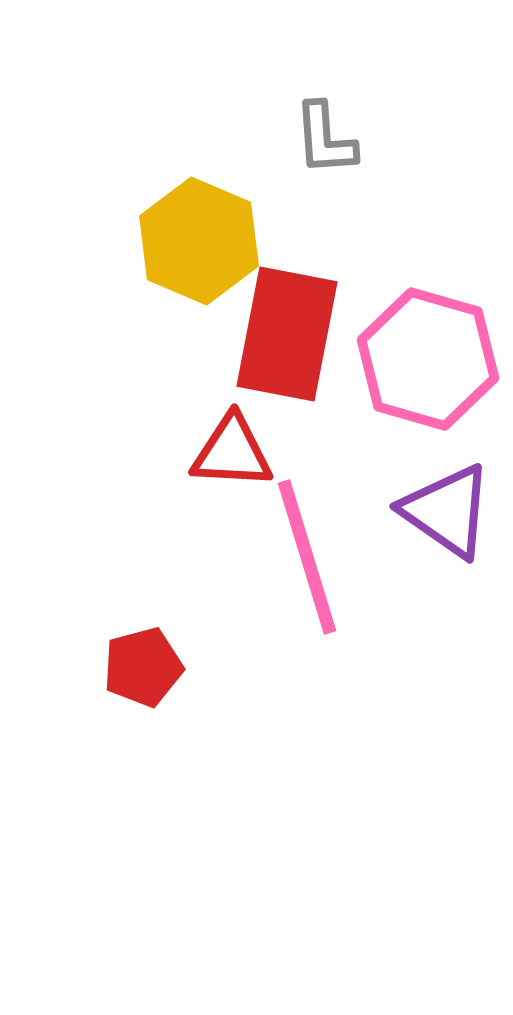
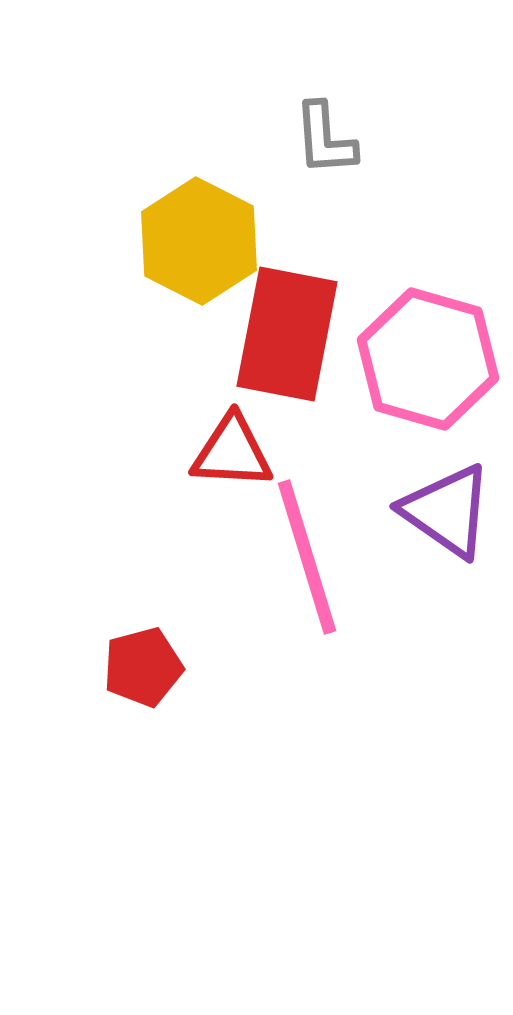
yellow hexagon: rotated 4 degrees clockwise
